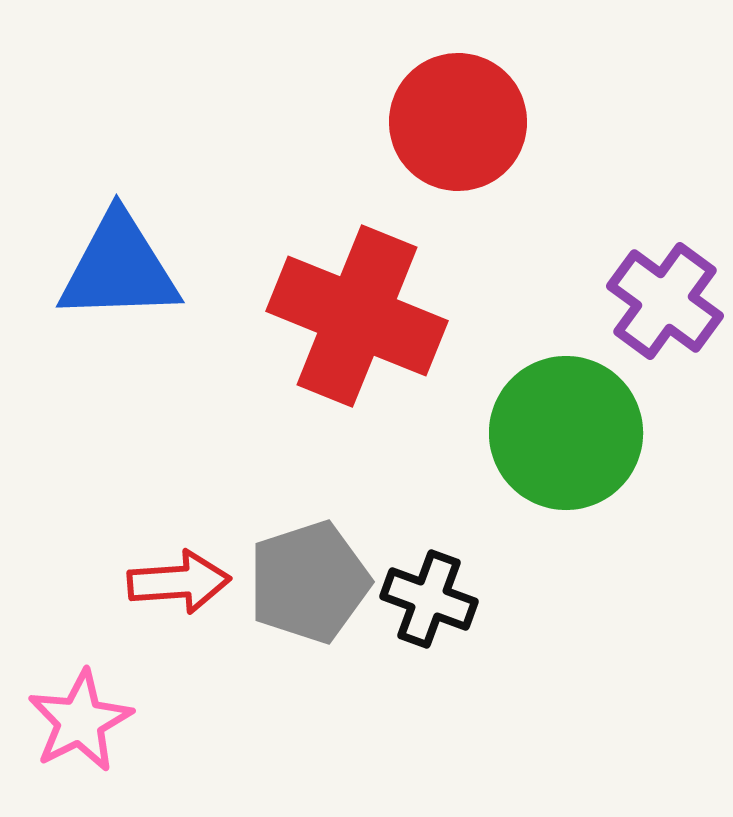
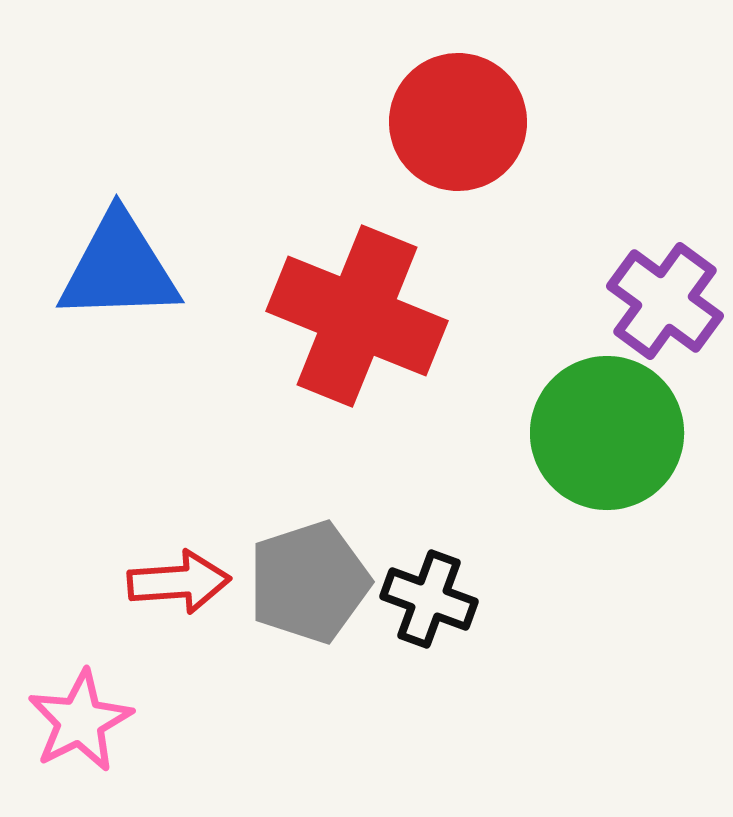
green circle: moved 41 px right
